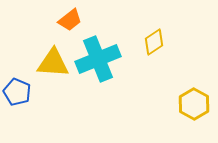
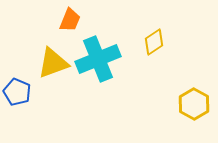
orange trapezoid: rotated 30 degrees counterclockwise
yellow triangle: rotated 24 degrees counterclockwise
